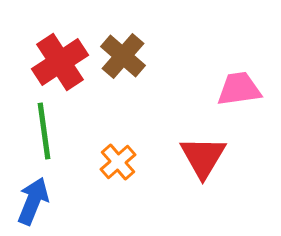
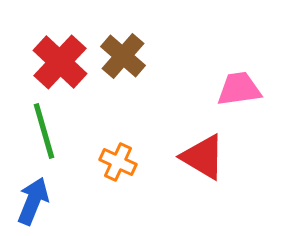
red cross: rotated 14 degrees counterclockwise
green line: rotated 8 degrees counterclockwise
red triangle: rotated 30 degrees counterclockwise
orange cross: rotated 24 degrees counterclockwise
